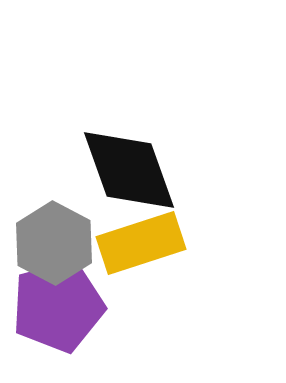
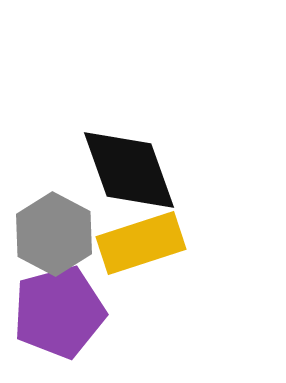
gray hexagon: moved 9 px up
purple pentagon: moved 1 px right, 6 px down
